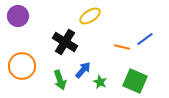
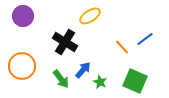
purple circle: moved 5 px right
orange line: rotated 35 degrees clockwise
green arrow: moved 1 px right, 1 px up; rotated 18 degrees counterclockwise
